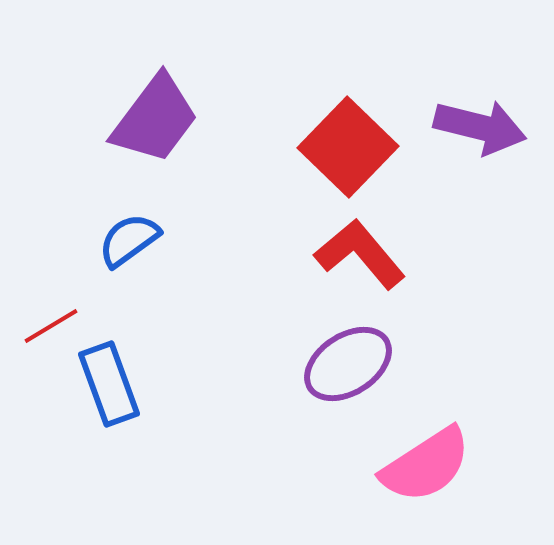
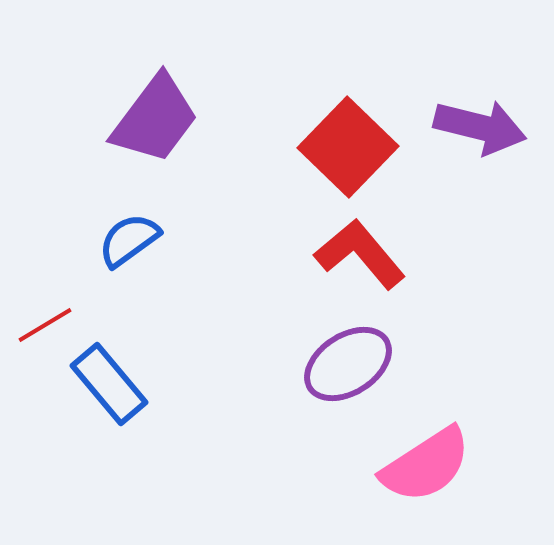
red line: moved 6 px left, 1 px up
blue rectangle: rotated 20 degrees counterclockwise
